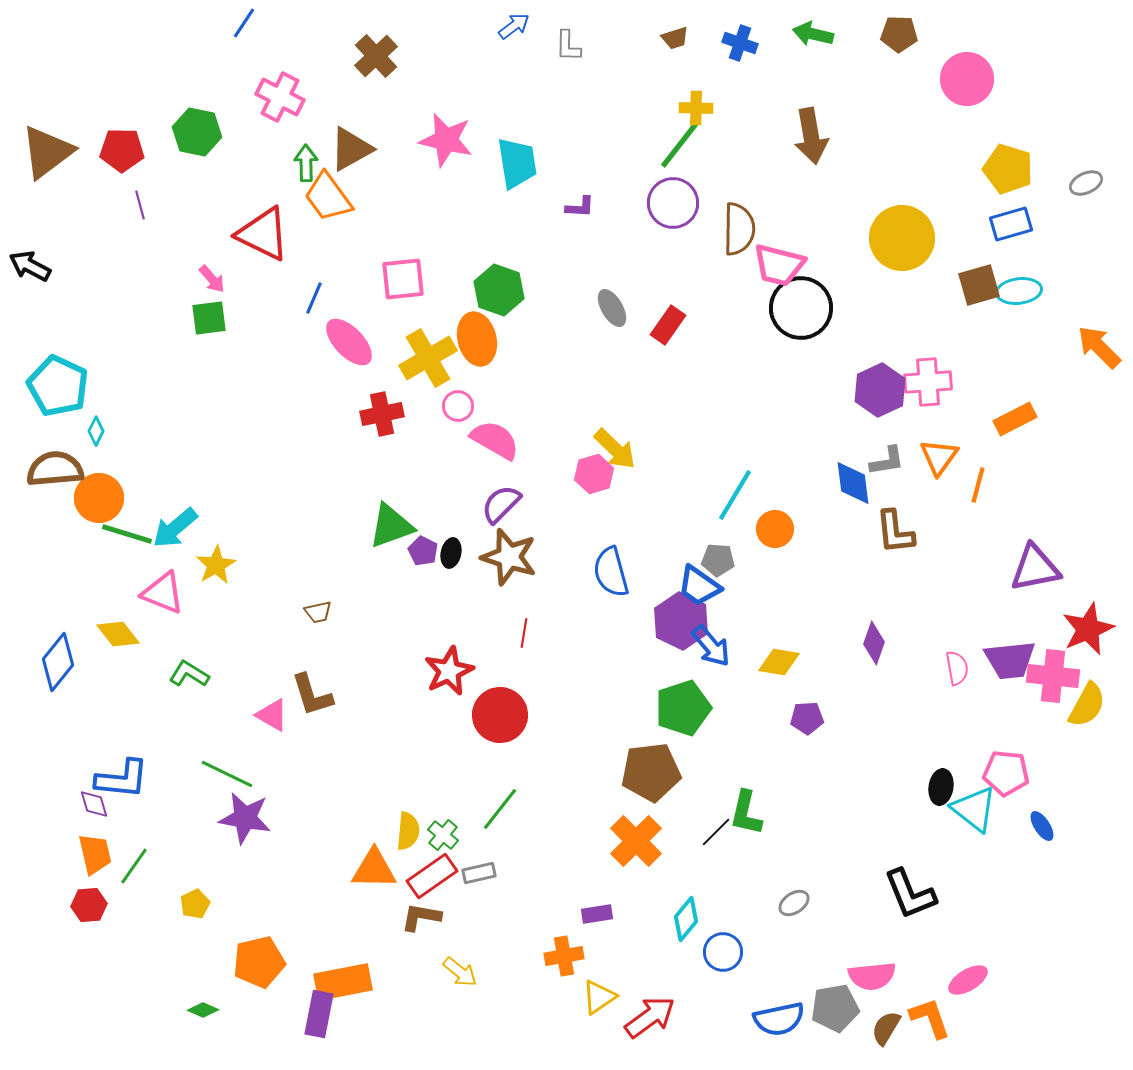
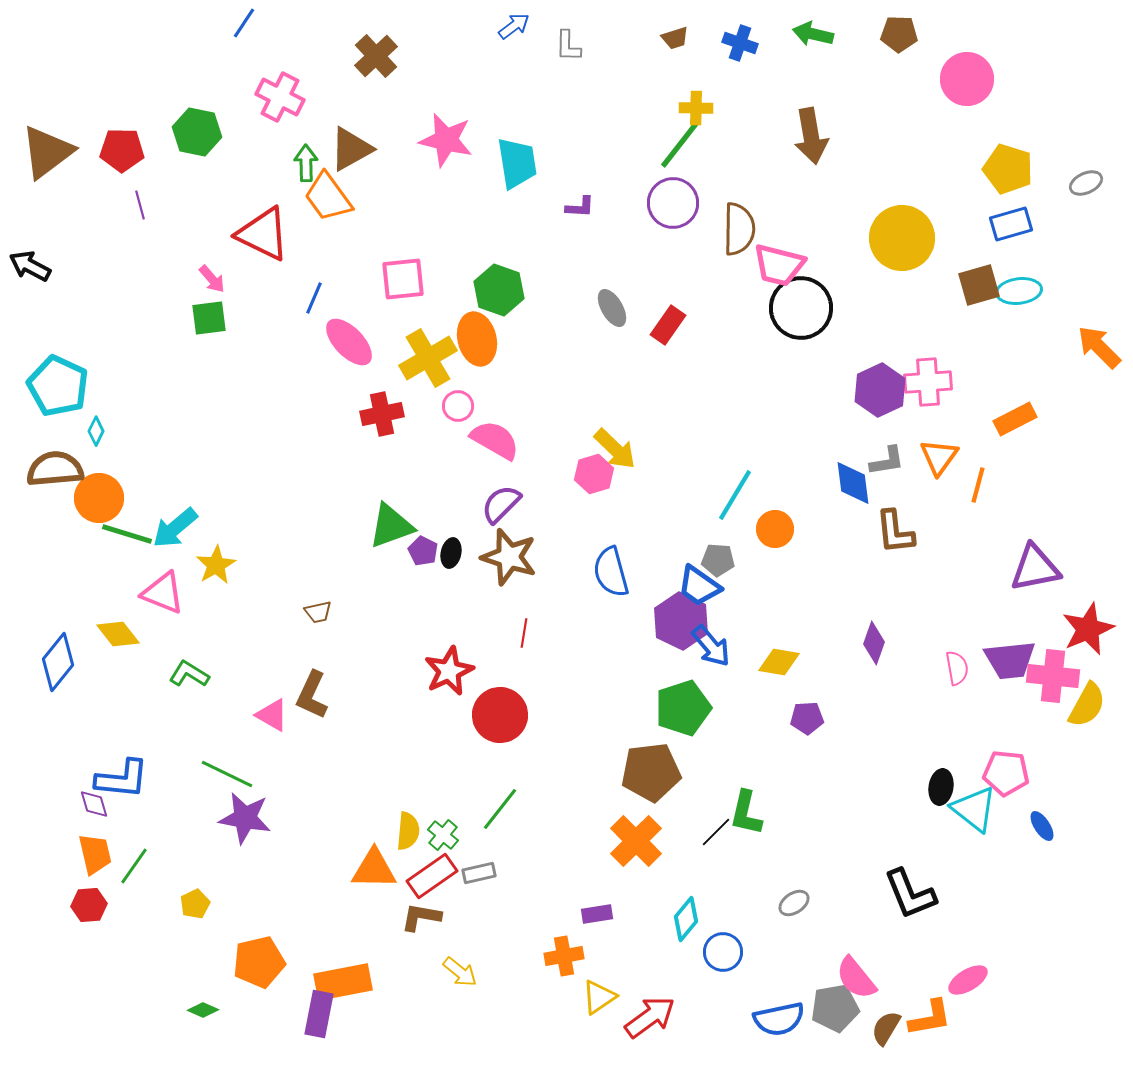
brown L-shape at (312, 695): rotated 42 degrees clockwise
pink semicircle at (872, 976): moved 16 px left, 2 px down; rotated 57 degrees clockwise
orange L-shape at (930, 1018): rotated 99 degrees clockwise
